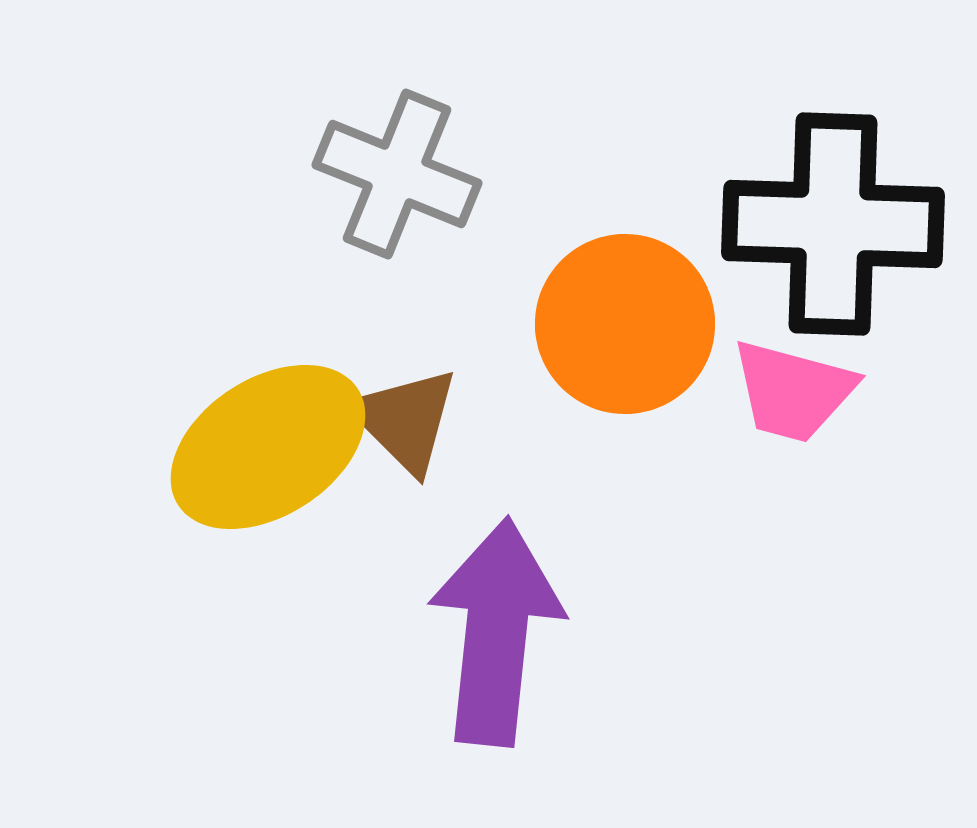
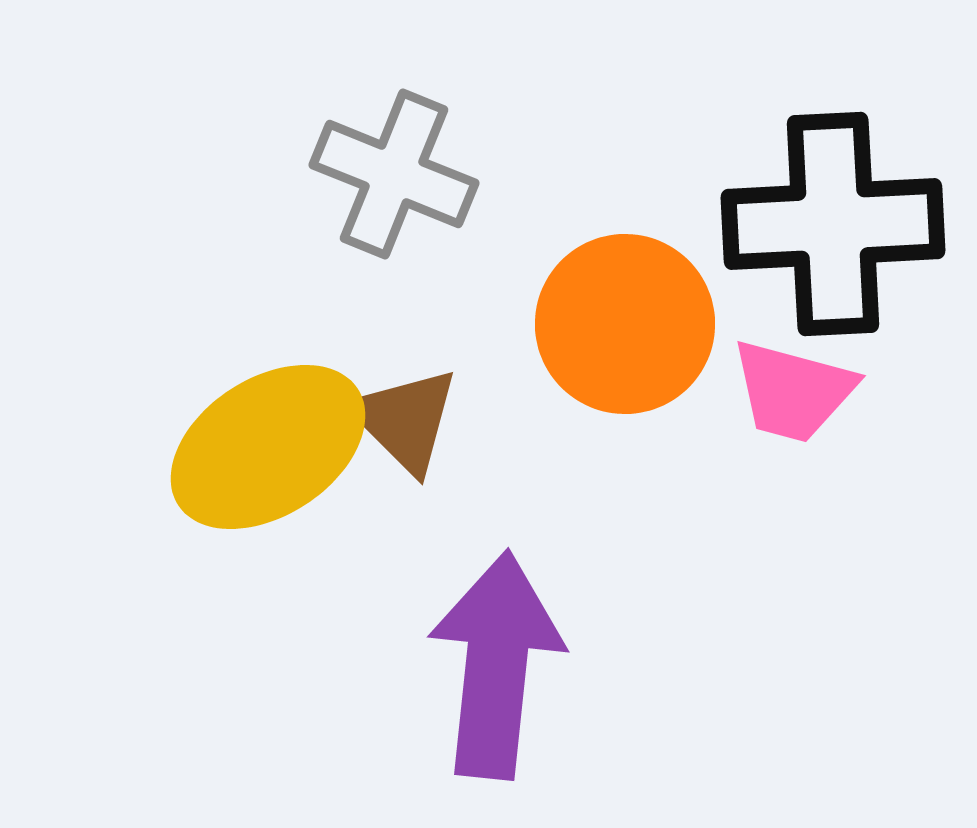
gray cross: moved 3 px left
black cross: rotated 5 degrees counterclockwise
purple arrow: moved 33 px down
